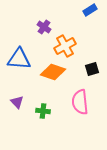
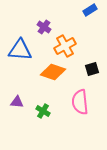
blue triangle: moved 1 px right, 9 px up
purple triangle: rotated 40 degrees counterclockwise
green cross: rotated 24 degrees clockwise
